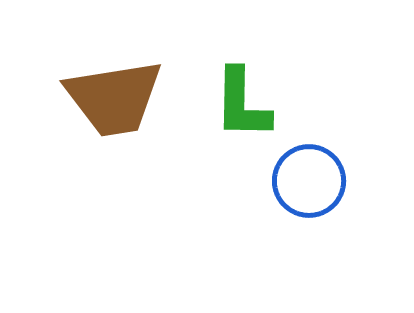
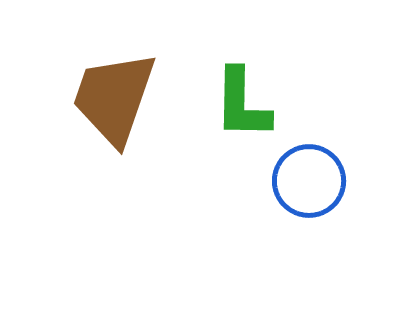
brown trapezoid: rotated 118 degrees clockwise
